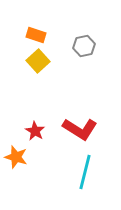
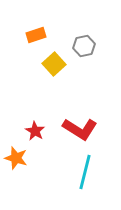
orange rectangle: rotated 36 degrees counterclockwise
yellow square: moved 16 px right, 3 px down
orange star: moved 1 px down
